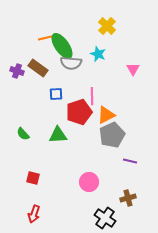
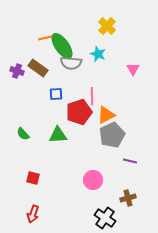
pink circle: moved 4 px right, 2 px up
red arrow: moved 1 px left
